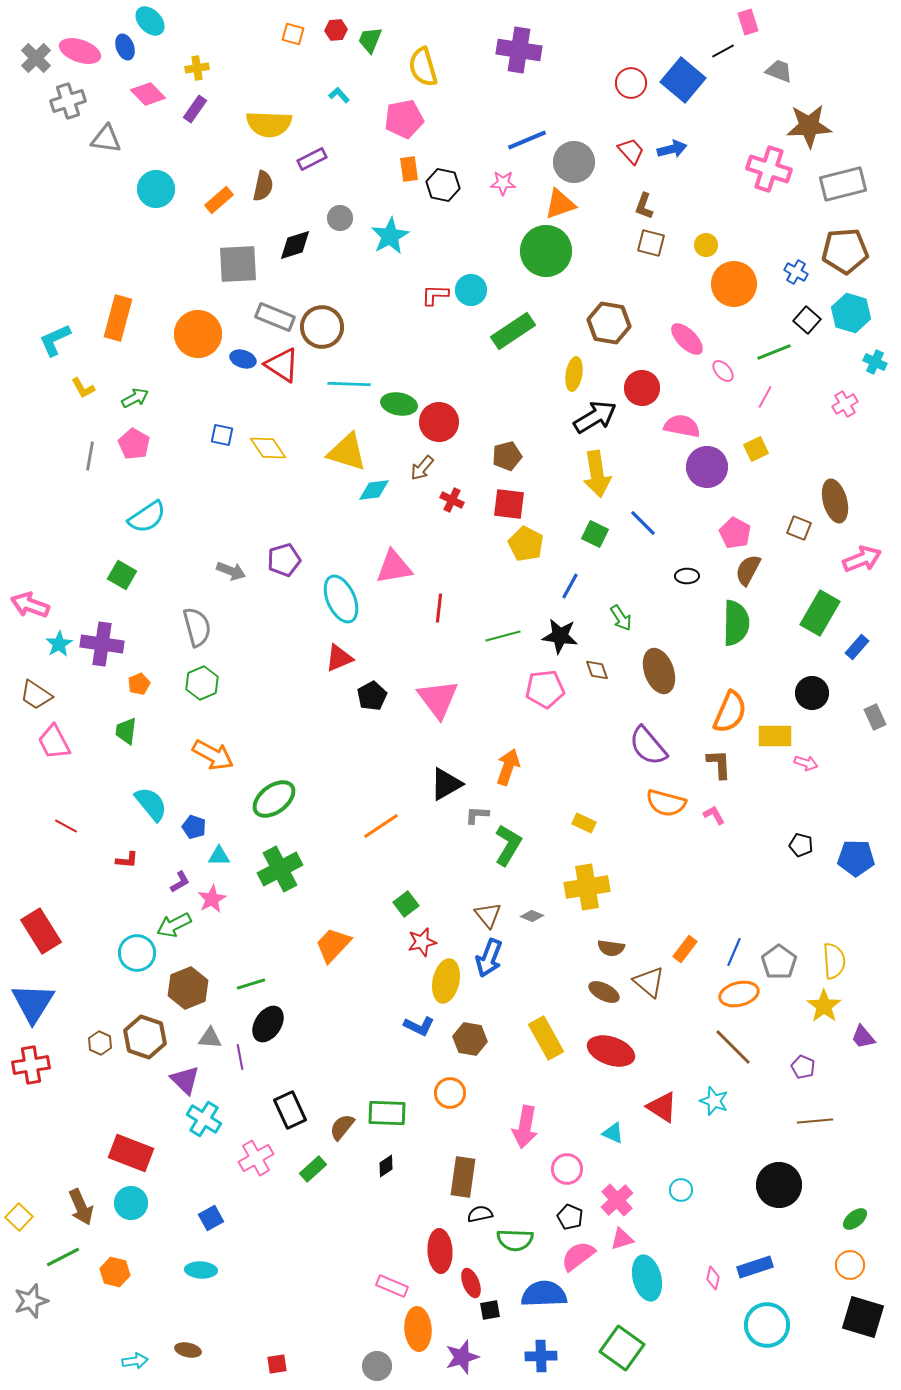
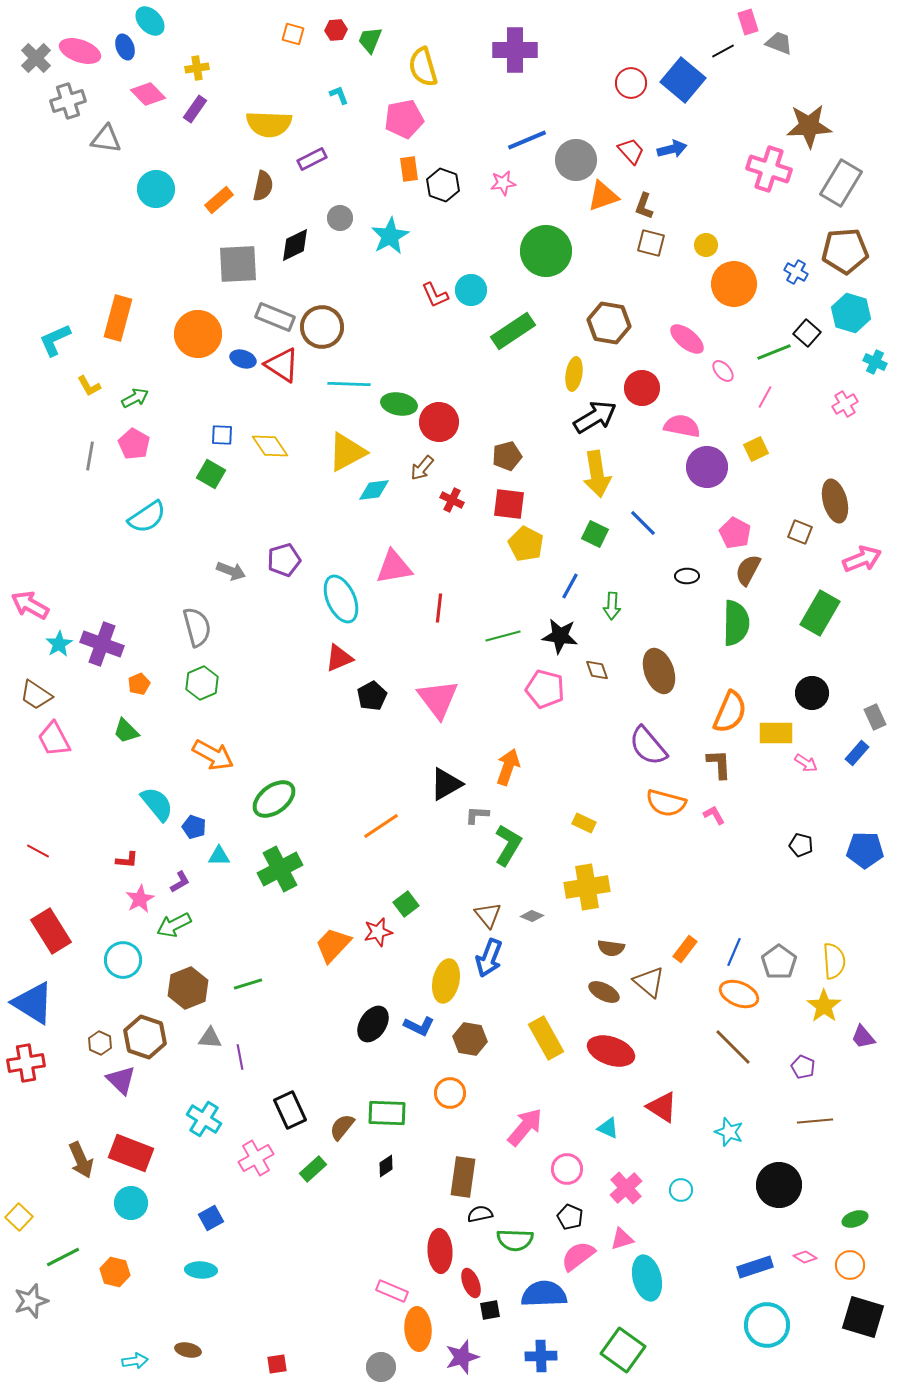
purple cross at (519, 50): moved 4 px left; rotated 9 degrees counterclockwise
gray trapezoid at (779, 71): moved 28 px up
cyan L-shape at (339, 95): rotated 20 degrees clockwise
gray circle at (574, 162): moved 2 px right, 2 px up
pink star at (503, 183): rotated 10 degrees counterclockwise
gray rectangle at (843, 184): moved 2 px left, 1 px up; rotated 45 degrees counterclockwise
black hexagon at (443, 185): rotated 8 degrees clockwise
orange triangle at (560, 204): moved 43 px right, 8 px up
black diamond at (295, 245): rotated 9 degrees counterclockwise
red L-shape at (435, 295): rotated 116 degrees counterclockwise
black square at (807, 320): moved 13 px down
pink ellipse at (687, 339): rotated 6 degrees counterclockwise
yellow L-shape at (83, 388): moved 6 px right, 2 px up
blue square at (222, 435): rotated 10 degrees counterclockwise
yellow diamond at (268, 448): moved 2 px right, 2 px up
yellow triangle at (347, 452): rotated 45 degrees counterclockwise
brown square at (799, 528): moved 1 px right, 4 px down
green square at (122, 575): moved 89 px right, 101 px up
pink arrow at (30, 605): rotated 9 degrees clockwise
green arrow at (621, 618): moved 9 px left, 12 px up; rotated 36 degrees clockwise
purple cross at (102, 644): rotated 12 degrees clockwise
blue rectangle at (857, 647): moved 106 px down
pink pentagon at (545, 689): rotated 21 degrees clockwise
green trapezoid at (126, 731): rotated 52 degrees counterclockwise
yellow rectangle at (775, 736): moved 1 px right, 3 px up
pink trapezoid at (54, 742): moved 3 px up
pink arrow at (806, 763): rotated 15 degrees clockwise
cyan semicircle at (151, 804): moved 6 px right
red line at (66, 826): moved 28 px left, 25 px down
blue pentagon at (856, 858): moved 9 px right, 8 px up
pink star at (212, 899): moved 72 px left
red rectangle at (41, 931): moved 10 px right
red star at (422, 942): moved 44 px left, 10 px up
cyan circle at (137, 953): moved 14 px left, 7 px down
green line at (251, 984): moved 3 px left
orange ellipse at (739, 994): rotated 36 degrees clockwise
blue triangle at (33, 1003): rotated 30 degrees counterclockwise
black ellipse at (268, 1024): moved 105 px right
red cross at (31, 1065): moved 5 px left, 2 px up
purple triangle at (185, 1080): moved 64 px left
cyan star at (714, 1101): moved 15 px right, 31 px down
pink arrow at (525, 1127): rotated 150 degrees counterclockwise
cyan triangle at (613, 1133): moved 5 px left, 5 px up
pink cross at (617, 1200): moved 9 px right, 12 px up
brown arrow at (81, 1207): moved 47 px up
green ellipse at (855, 1219): rotated 20 degrees clockwise
pink diamond at (713, 1278): moved 92 px right, 21 px up; rotated 70 degrees counterclockwise
pink rectangle at (392, 1286): moved 5 px down
green square at (622, 1348): moved 1 px right, 2 px down
gray circle at (377, 1366): moved 4 px right, 1 px down
